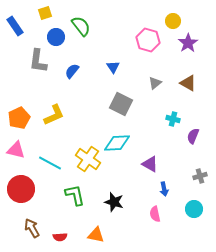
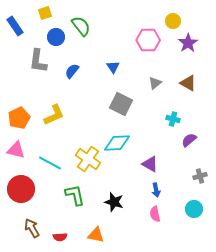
pink hexagon: rotated 15 degrees counterclockwise
purple semicircle: moved 4 px left, 4 px down; rotated 28 degrees clockwise
blue arrow: moved 8 px left, 1 px down
